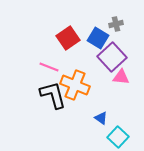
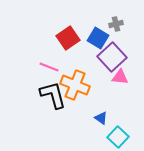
pink triangle: moved 1 px left
